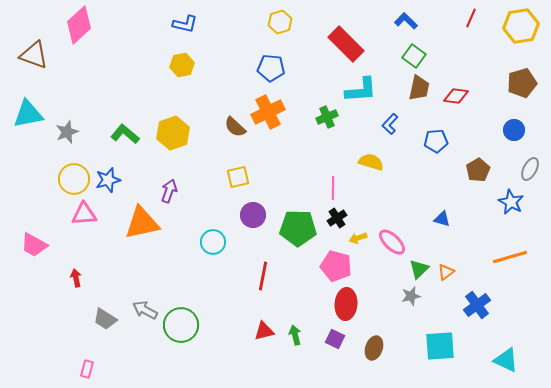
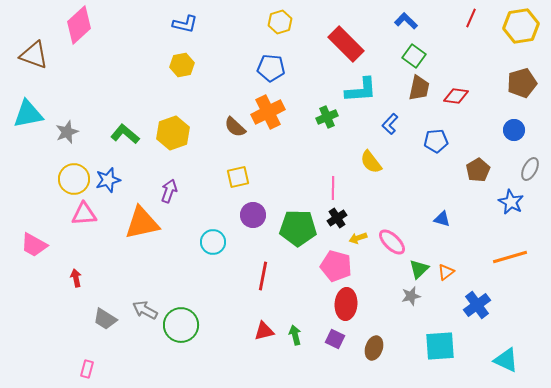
yellow semicircle at (371, 162): rotated 145 degrees counterclockwise
